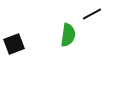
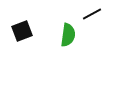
black square: moved 8 px right, 13 px up
